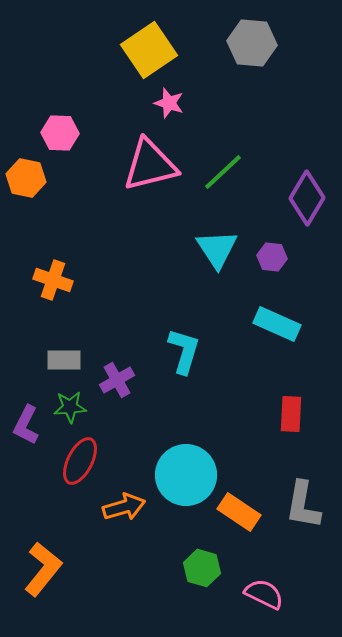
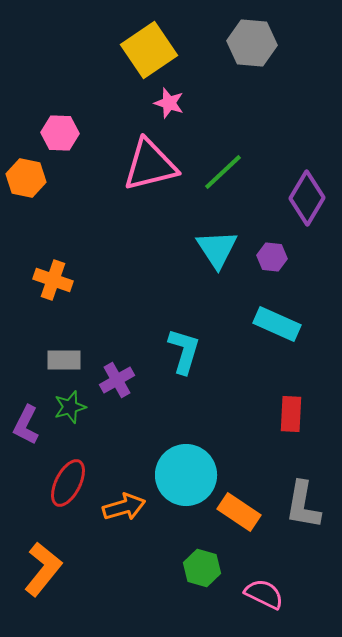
green star: rotated 12 degrees counterclockwise
red ellipse: moved 12 px left, 22 px down
